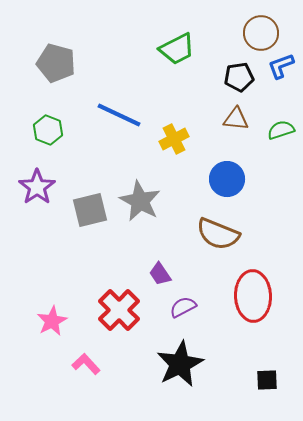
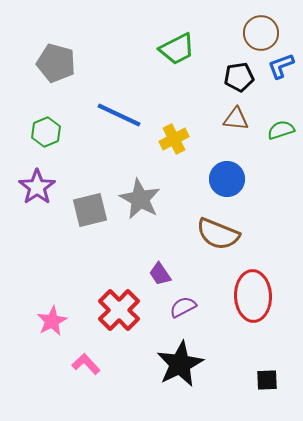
green hexagon: moved 2 px left, 2 px down; rotated 16 degrees clockwise
gray star: moved 2 px up
